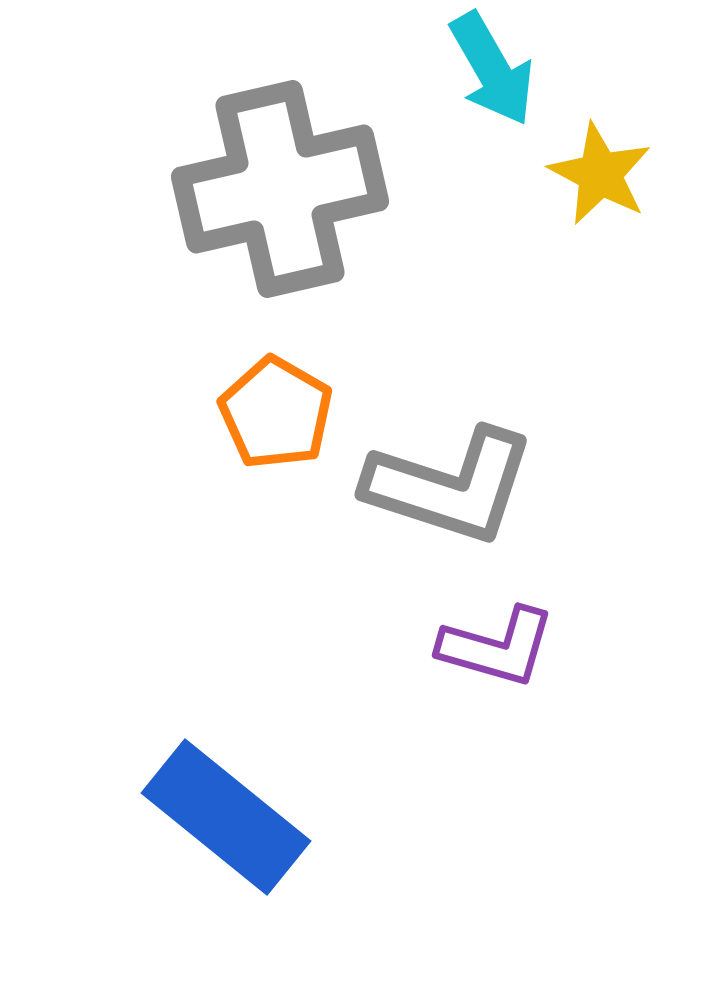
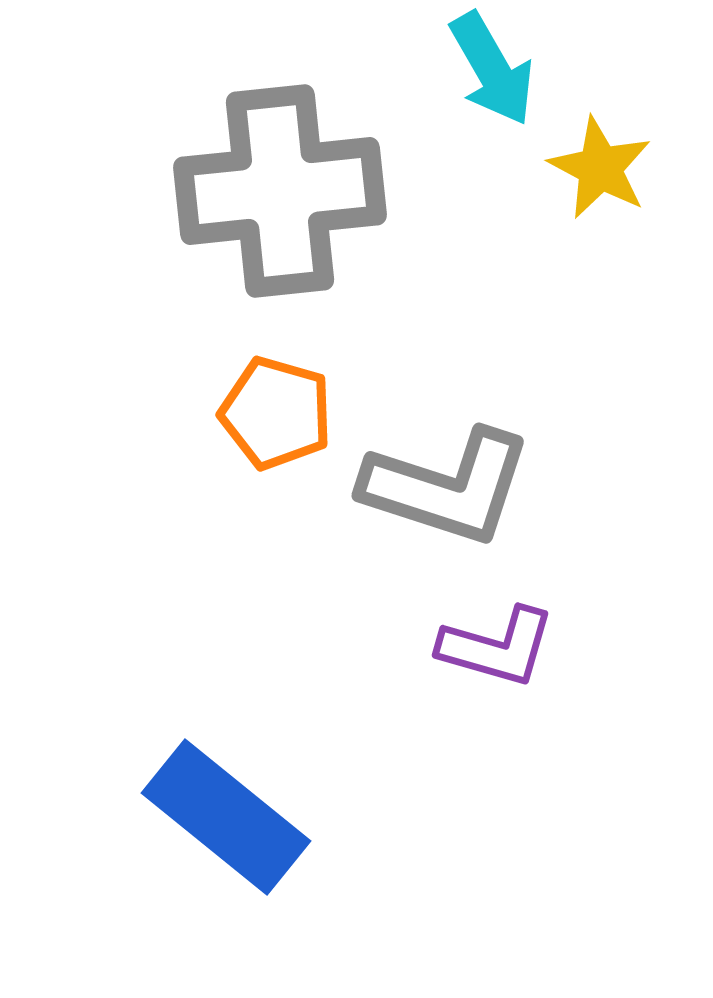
yellow star: moved 6 px up
gray cross: moved 2 px down; rotated 7 degrees clockwise
orange pentagon: rotated 14 degrees counterclockwise
gray L-shape: moved 3 px left, 1 px down
